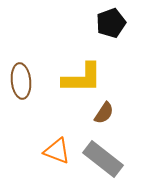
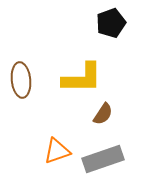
brown ellipse: moved 1 px up
brown semicircle: moved 1 px left, 1 px down
orange triangle: rotated 40 degrees counterclockwise
gray rectangle: rotated 57 degrees counterclockwise
